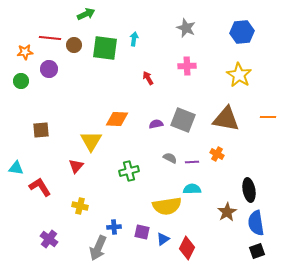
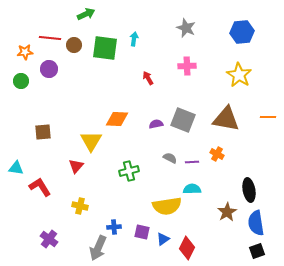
brown square: moved 2 px right, 2 px down
